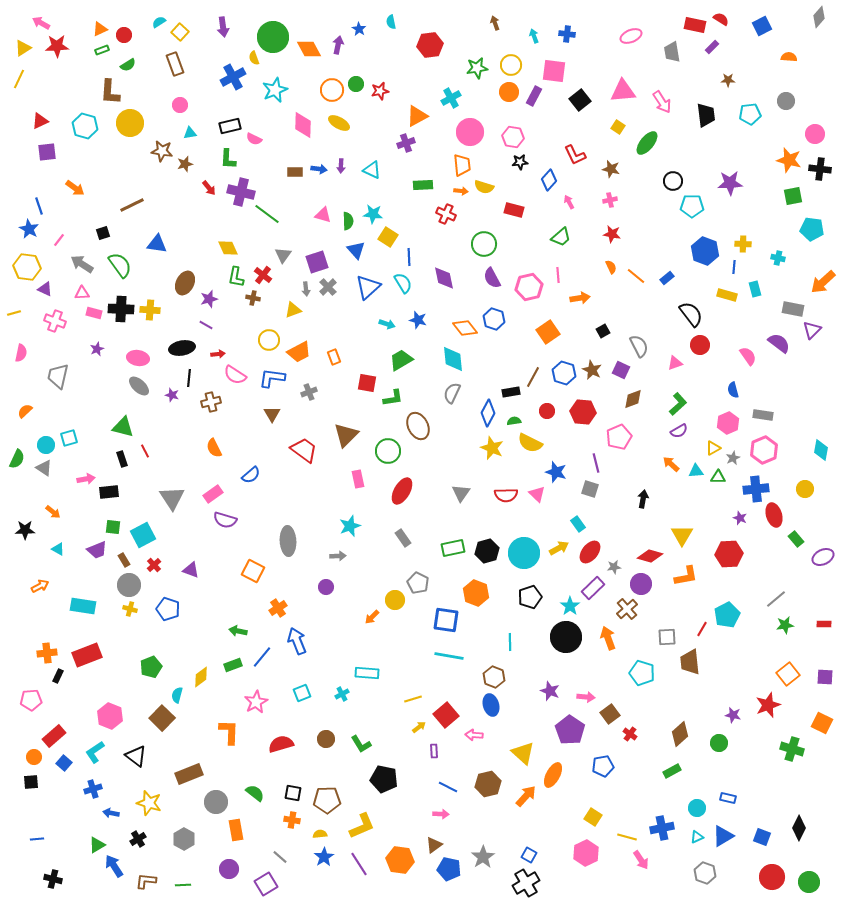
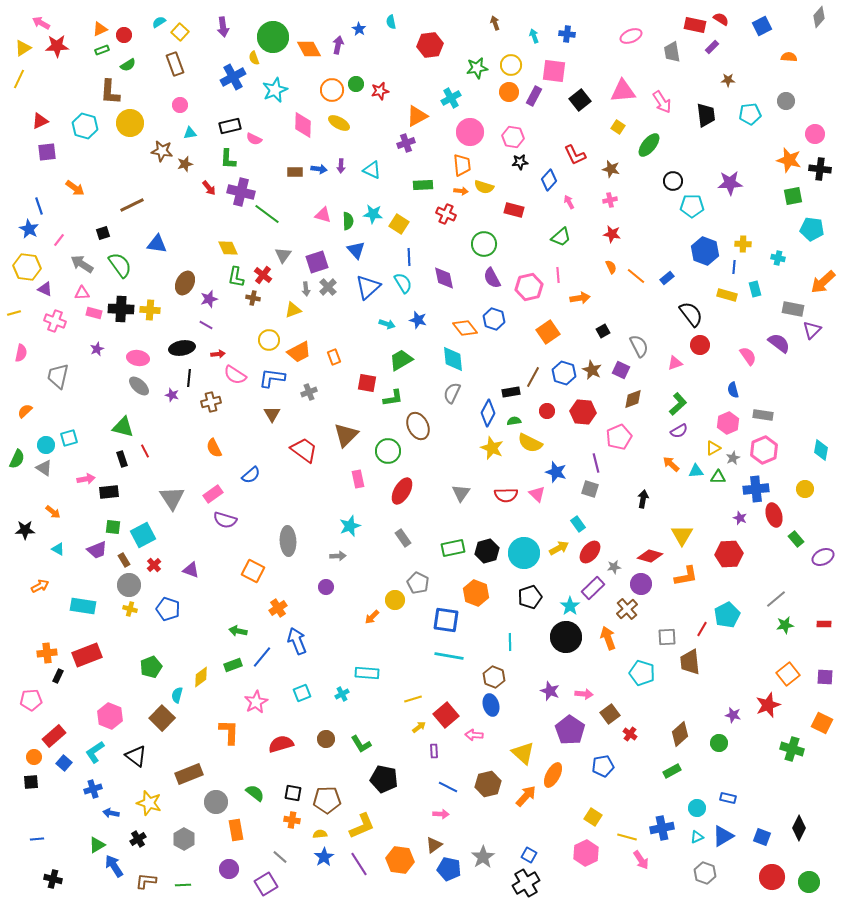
green ellipse at (647, 143): moved 2 px right, 2 px down
yellow square at (388, 237): moved 11 px right, 13 px up
pink arrow at (586, 697): moved 2 px left, 3 px up
